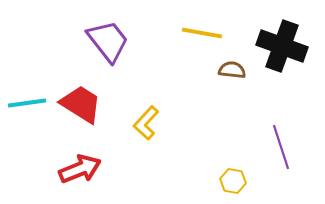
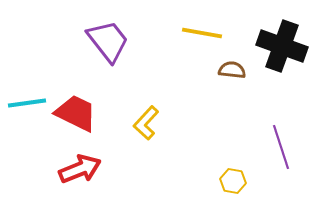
red trapezoid: moved 5 px left, 9 px down; rotated 6 degrees counterclockwise
